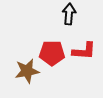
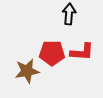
red L-shape: moved 2 px left, 1 px down
